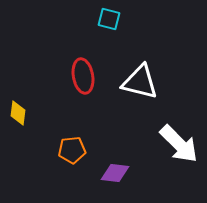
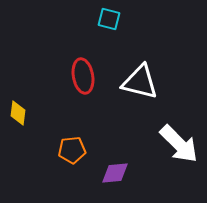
purple diamond: rotated 12 degrees counterclockwise
